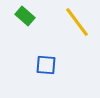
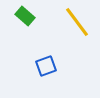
blue square: moved 1 px down; rotated 25 degrees counterclockwise
